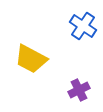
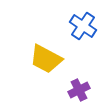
yellow trapezoid: moved 15 px right
